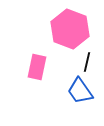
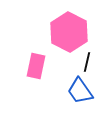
pink hexagon: moved 1 px left, 3 px down; rotated 6 degrees clockwise
pink rectangle: moved 1 px left, 1 px up
